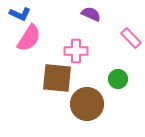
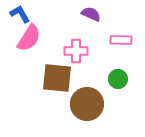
blue L-shape: rotated 145 degrees counterclockwise
pink rectangle: moved 10 px left, 2 px down; rotated 45 degrees counterclockwise
